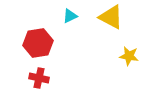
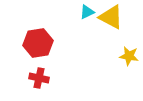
cyan triangle: moved 17 px right, 4 px up
